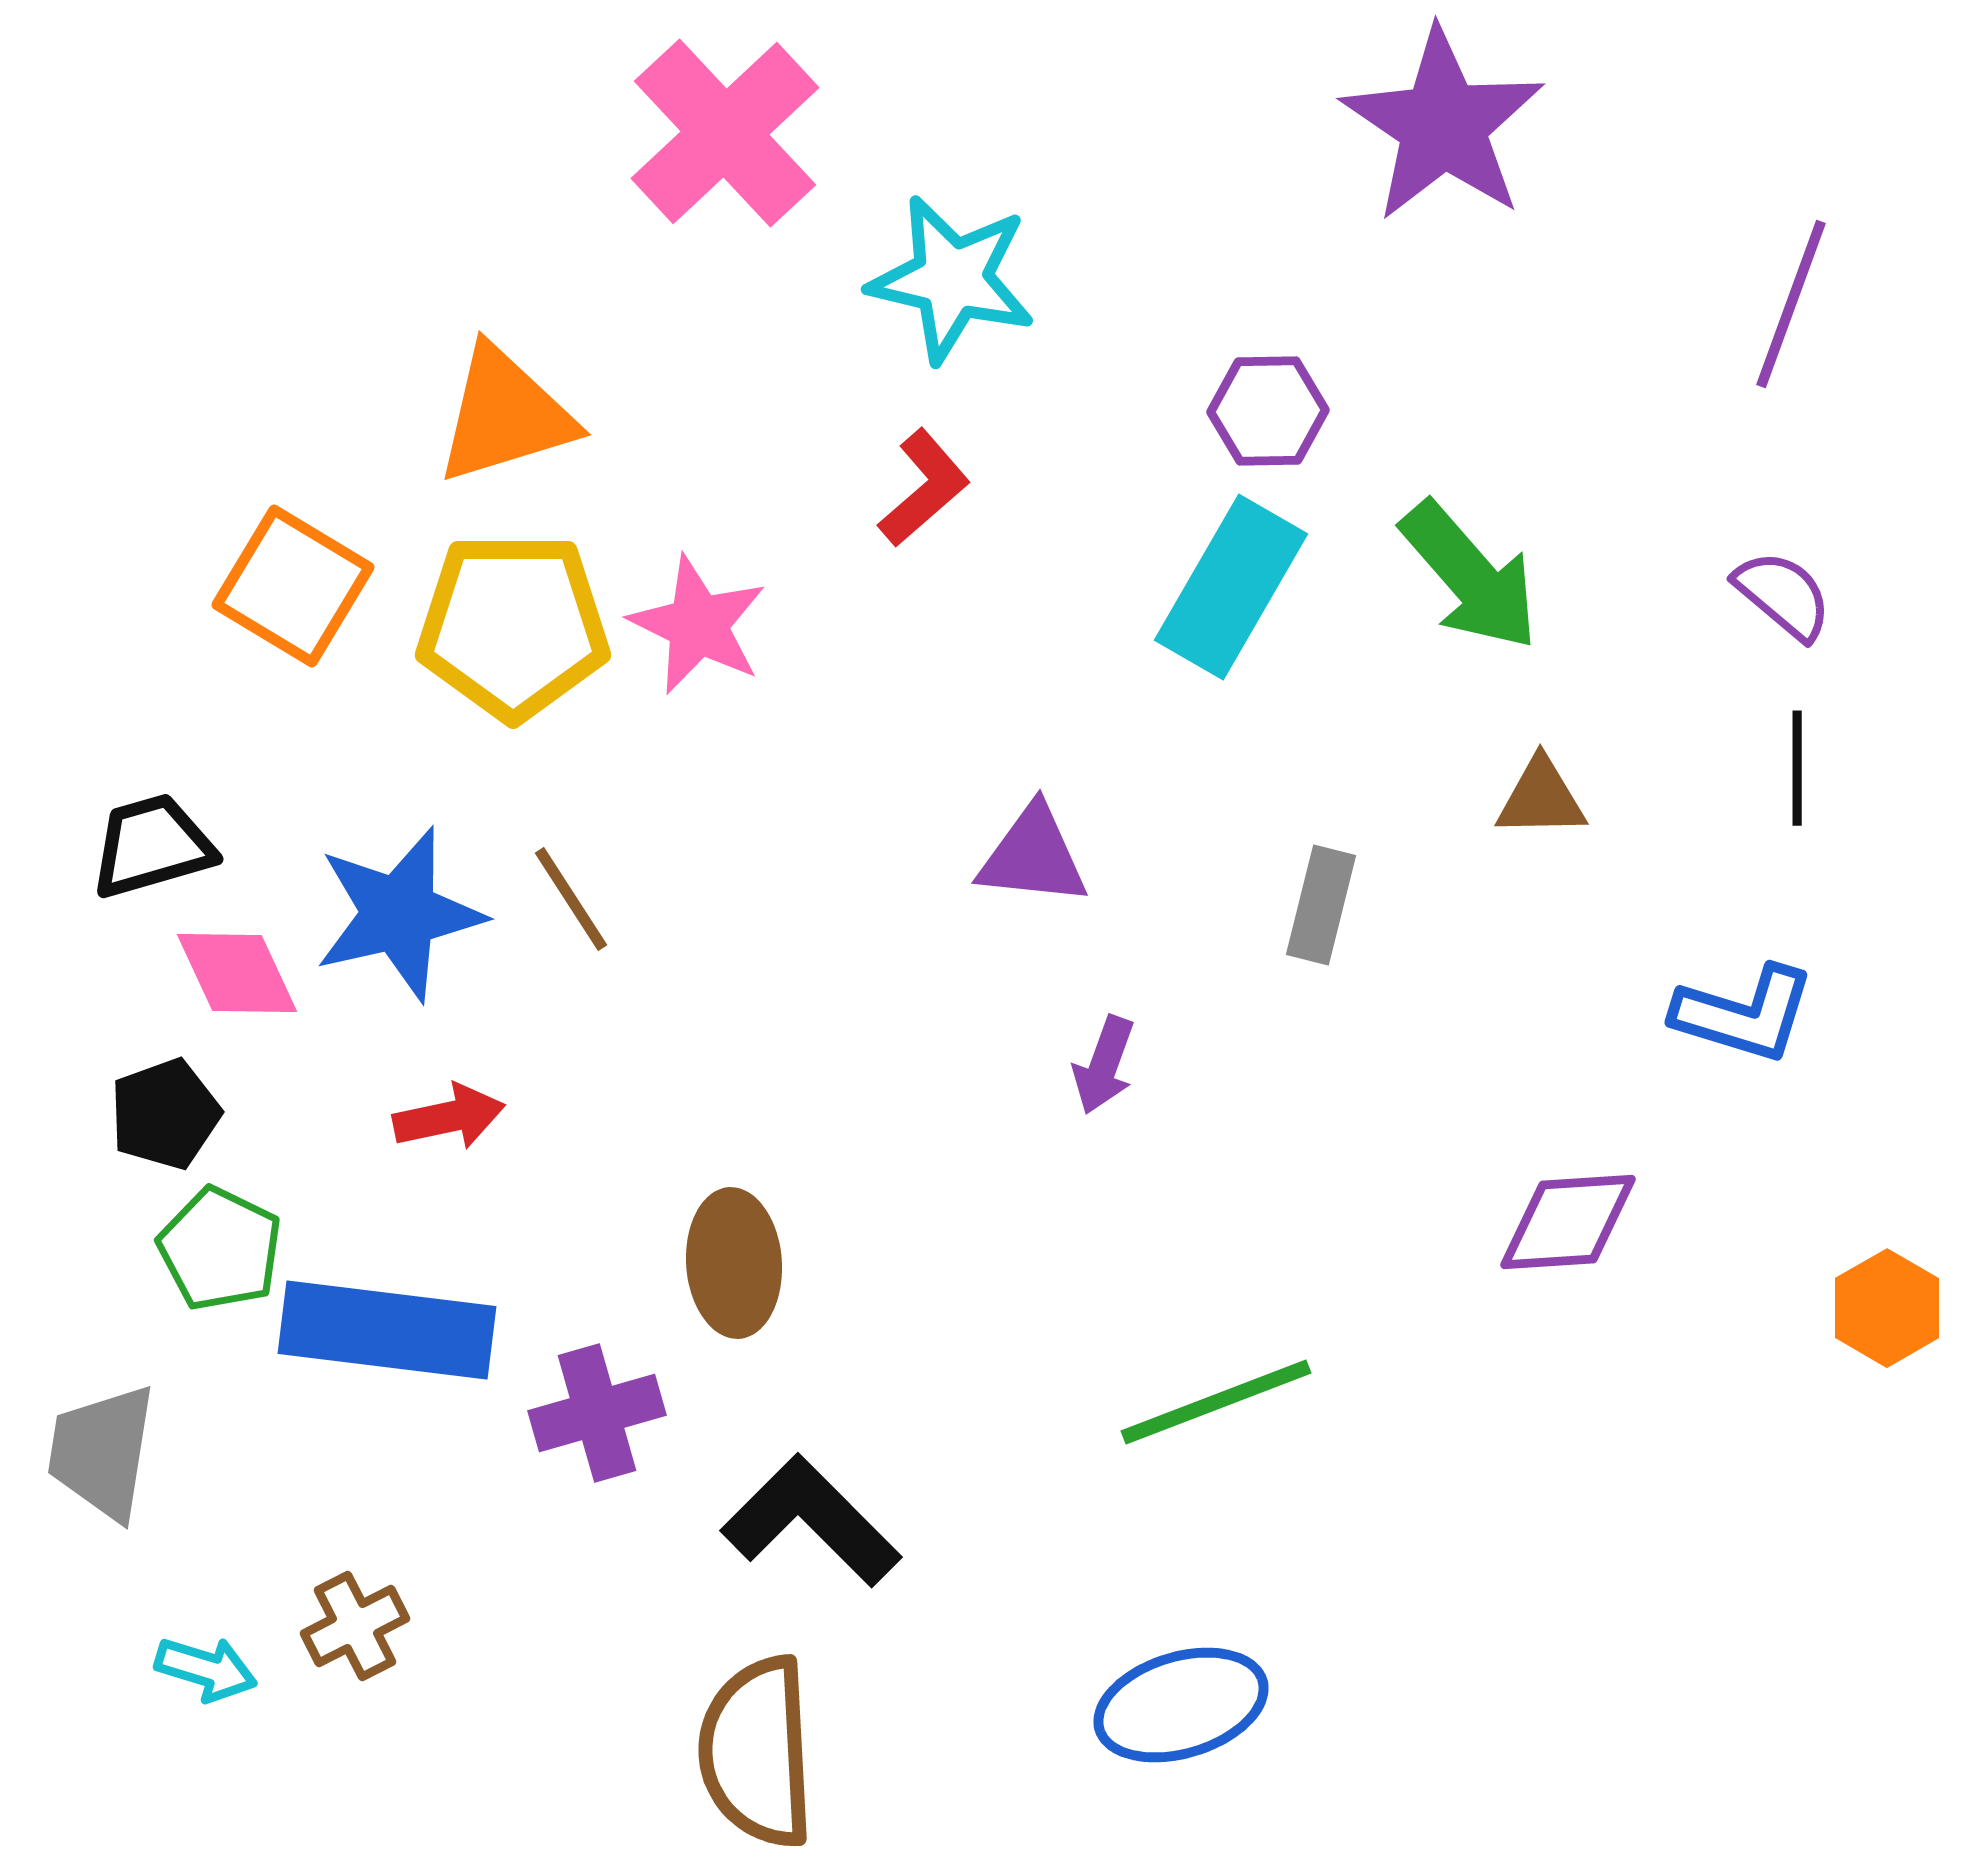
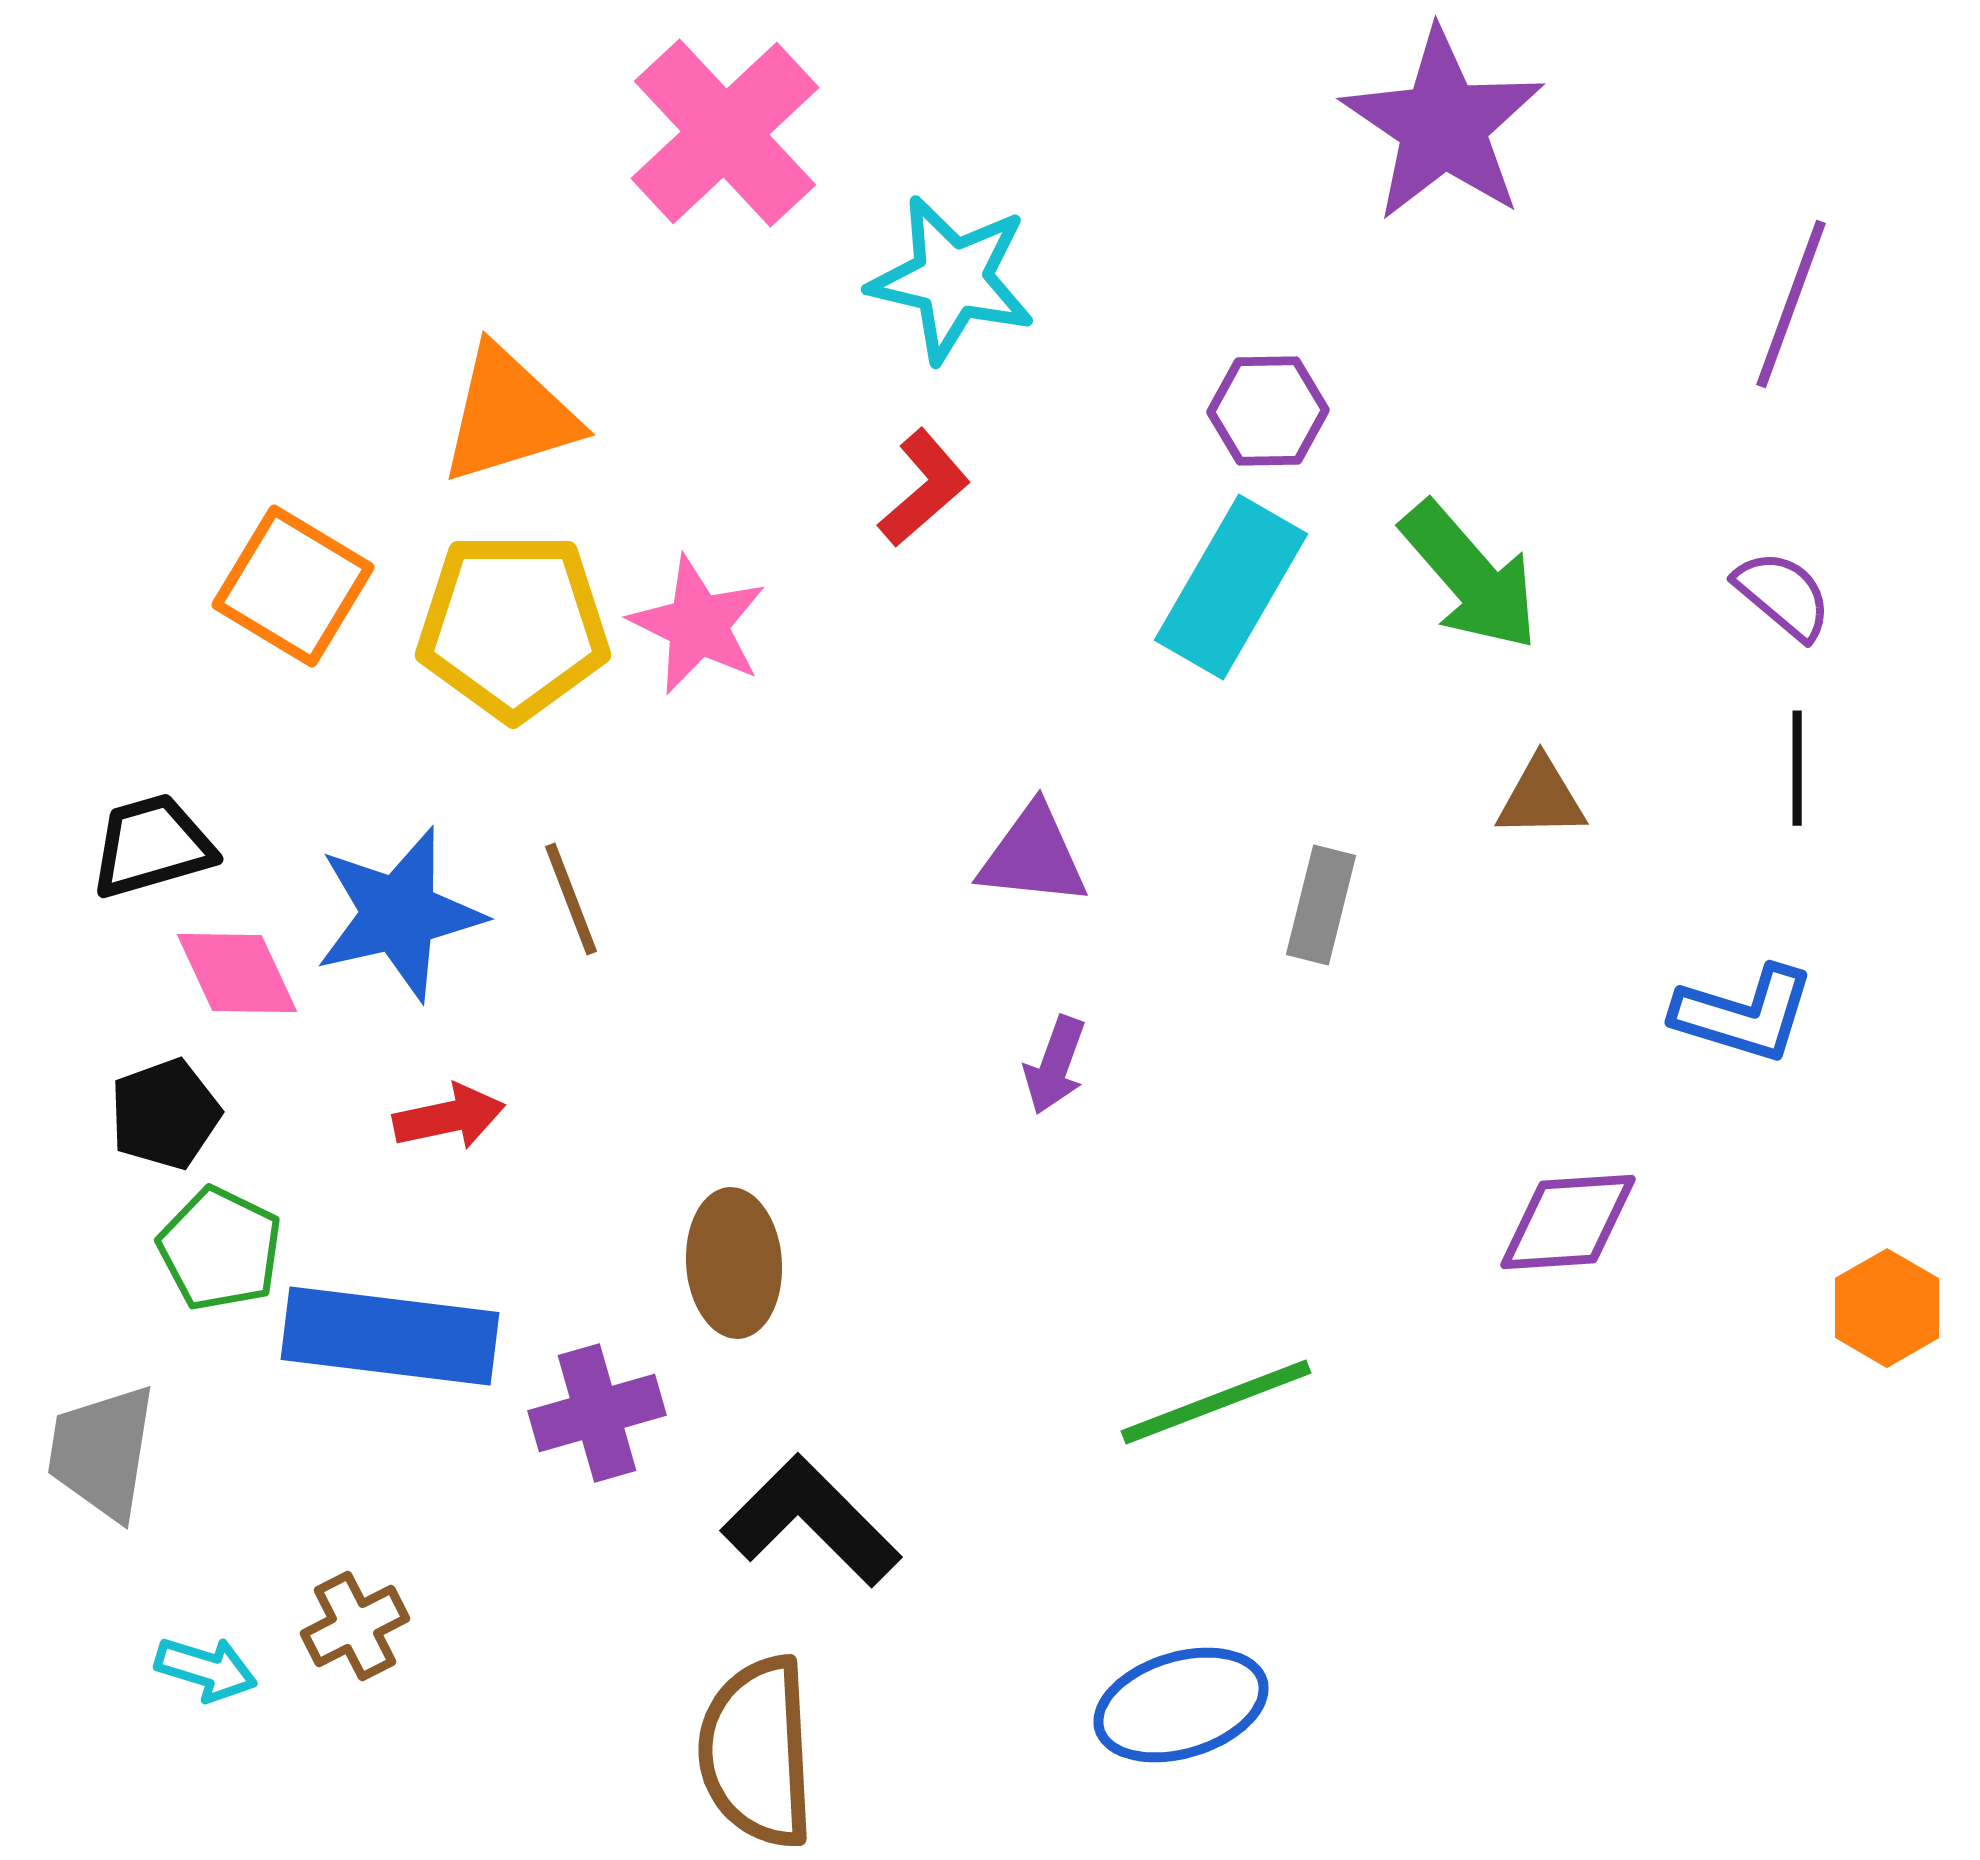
orange triangle: moved 4 px right
brown line: rotated 12 degrees clockwise
purple arrow: moved 49 px left
blue rectangle: moved 3 px right, 6 px down
